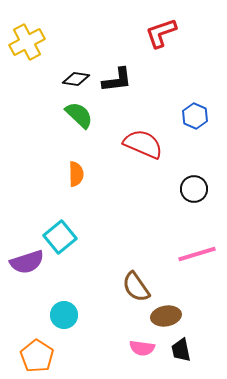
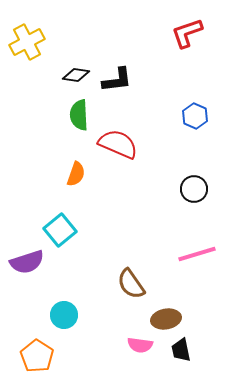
red L-shape: moved 26 px right
black diamond: moved 4 px up
green semicircle: rotated 136 degrees counterclockwise
red semicircle: moved 25 px left
orange semicircle: rotated 20 degrees clockwise
cyan square: moved 7 px up
brown semicircle: moved 5 px left, 3 px up
brown ellipse: moved 3 px down
pink semicircle: moved 2 px left, 3 px up
